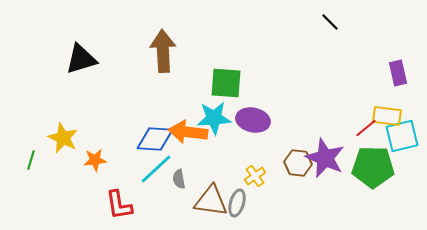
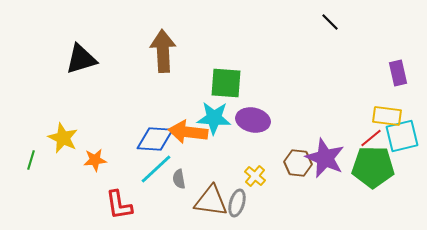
cyan star: rotated 8 degrees clockwise
red line: moved 5 px right, 10 px down
yellow cross: rotated 15 degrees counterclockwise
